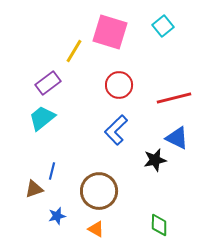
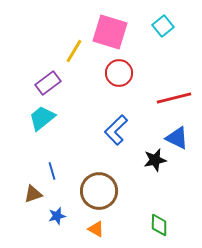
red circle: moved 12 px up
blue line: rotated 30 degrees counterclockwise
brown triangle: moved 1 px left, 5 px down
